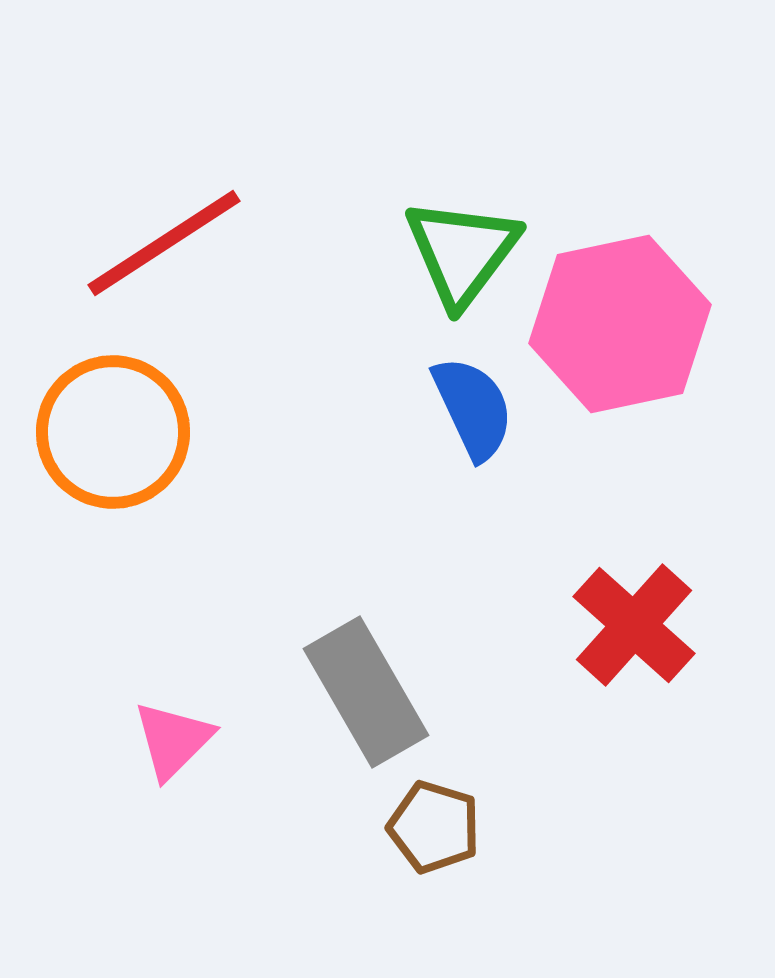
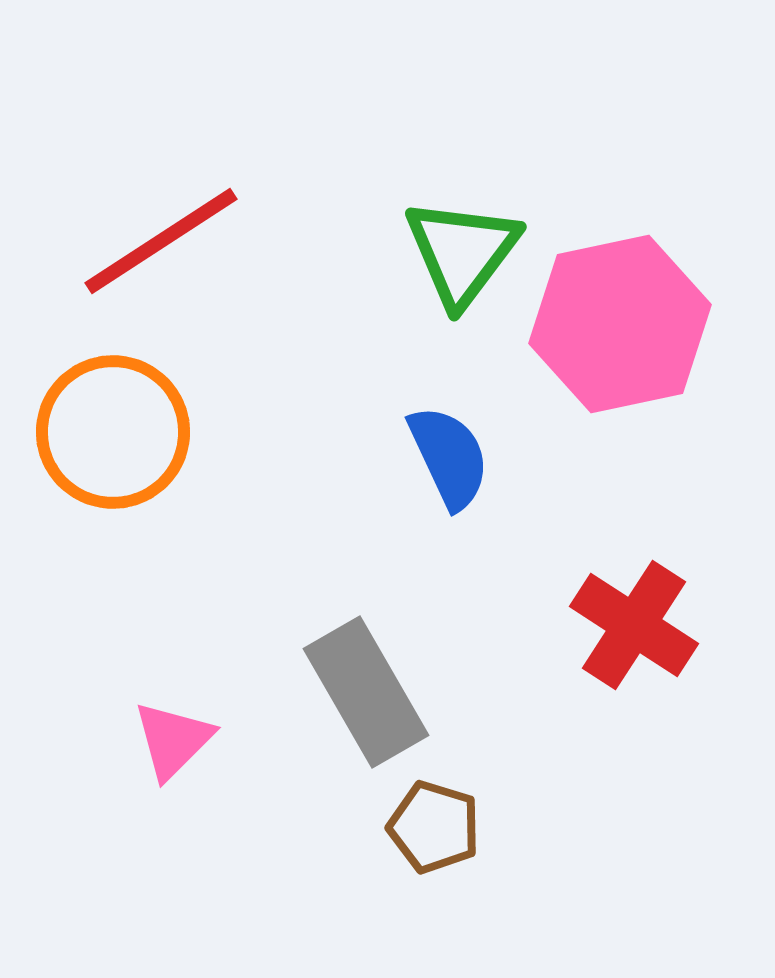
red line: moved 3 px left, 2 px up
blue semicircle: moved 24 px left, 49 px down
red cross: rotated 9 degrees counterclockwise
